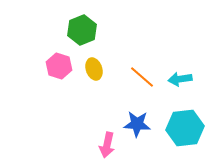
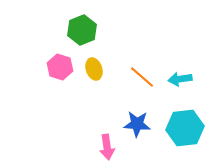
pink hexagon: moved 1 px right, 1 px down
pink arrow: moved 2 px down; rotated 20 degrees counterclockwise
